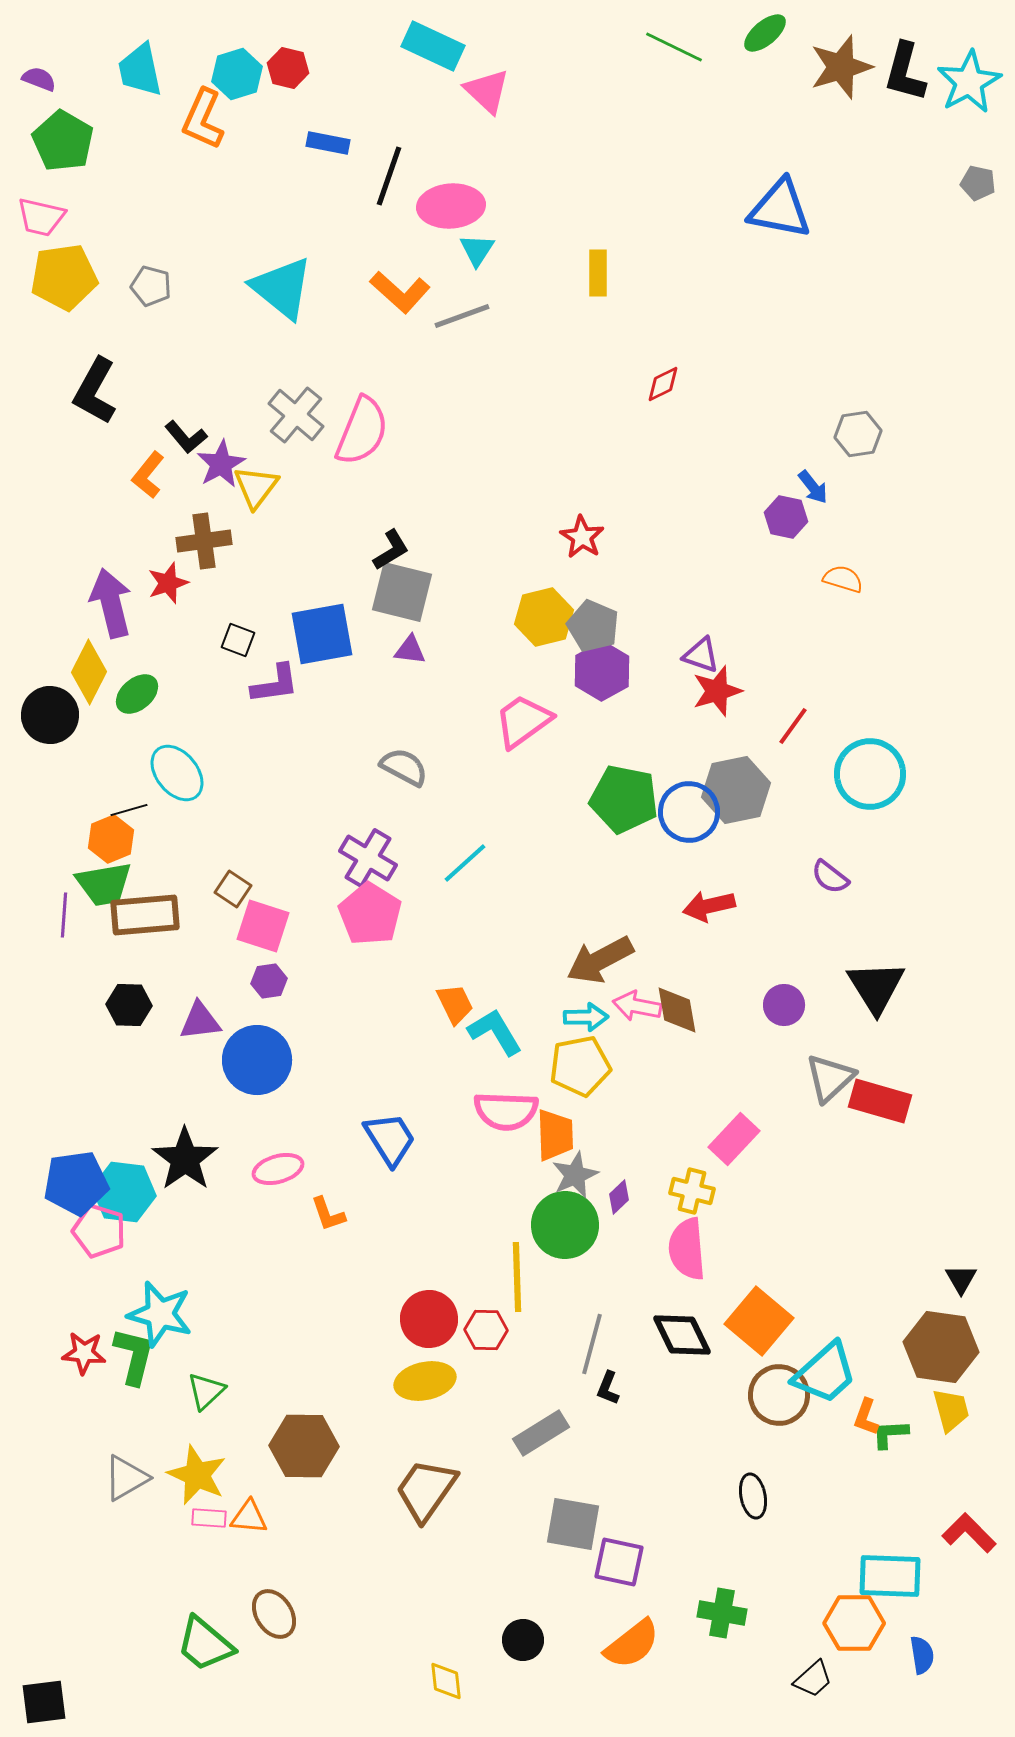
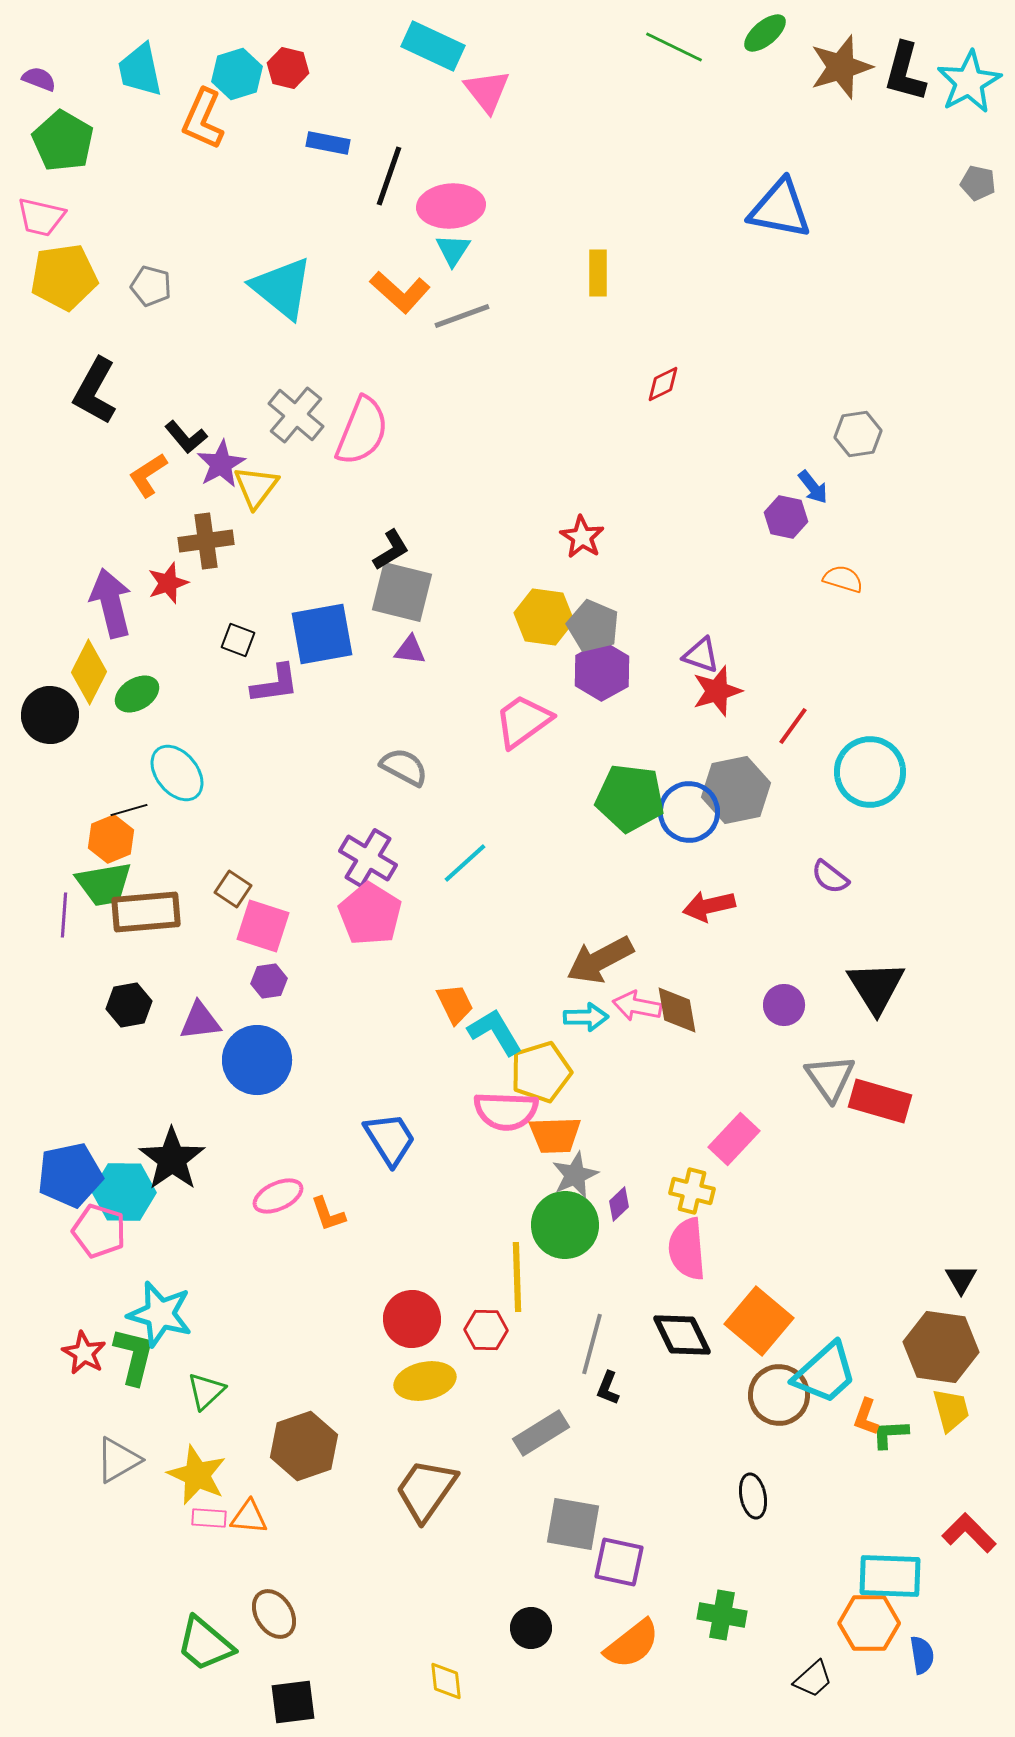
pink triangle at (487, 91): rotated 9 degrees clockwise
cyan triangle at (477, 250): moved 24 px left
orange L-shape at (148, 475): rotated 18 degrees clockwise
brown cross at (204, 541): moved 2 px right
yellow hexagon at (544, 617): rotated 22 degrees clockwise
green ellipse at (137, 694): rotated 9 degrees clockwise
cyan circle at (870, 774): moved 2 px up
green pentagon at (624, 799): moved 6 px right, 1 px up; rotated 4 degrees counterclockwise
brown rectangle at (145, 915): moved 1 px right, 3 px up
black hexagon at (129, 1005): rotated 12 degrees counterclockwise
yellow pentagon at (580, 1066): moved 39 px left, 6 px down; rotated 6 degrees counterclockwise
gray triangle at (830, 1078): rotated 22 degrees counterclockwise
orange trapezoid at (555, 1135): rotated 90 degrees clockwise
black star at (185, 1159): moved 13 px left
pink ellipse at (278, 1169): moved 27 px down; rotated 9 degrees counterclockwise
blue pentagon at (76, 1183): moved 6 px left, 8 px up; rotated 4 degrees counterclockwise
cyan hexagon at (124, 1192): rotated 6 degrees counterclockwise
purple diamond at (619, 1197): moved 7 px down
red circle at (429, 1319): moved 17 px left
red star at (84, 1353): rotated 24 degrees clockwise
brown hexagon at (304, 1446): rotated 20 degrees counterclockwise
gray triangle at (126, 1478): moved 8 px left, 18 px up
green cross at (722, 1613): moved 2 px down
orange hexagon at (854, 1623): moved 15 px right
black circle at (523, 1640): moved 8 px right, 12 px up
black square at (44, 1702): moved 249 px right
